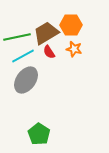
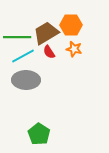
green line: rotated 12 degrees clockwise
gray ellipse: rotated 56 degrees clockwise
